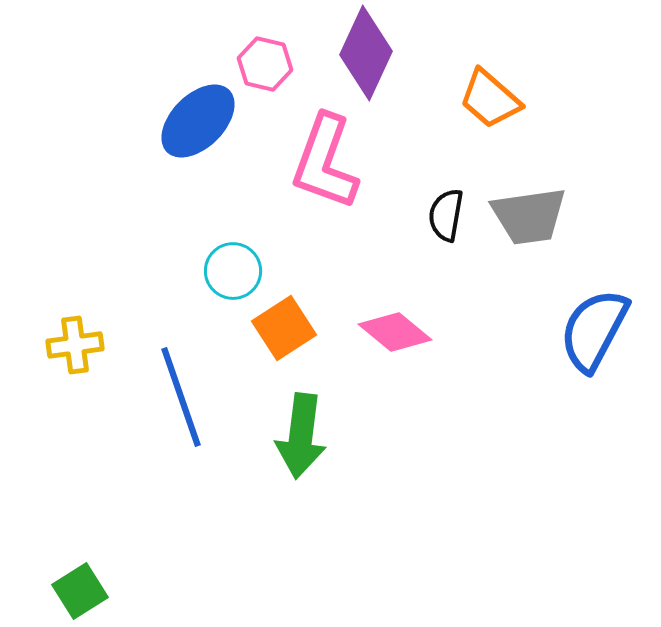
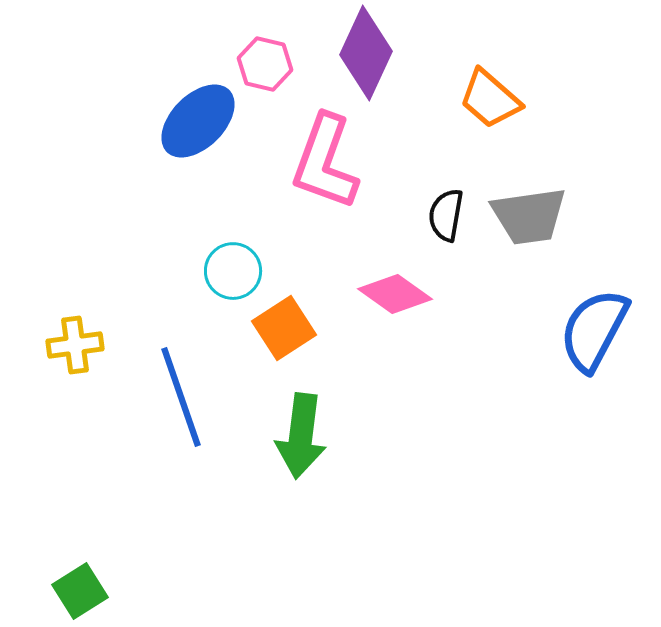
pink diamond: moved 38 px up; rotated 4 degrees counterclockwise
